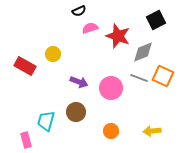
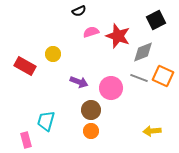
pink semicircle: moved 1 px right, 4 px down
brown circle: moved 15 px right, 2 px up
orange circle: moved 20 px left
